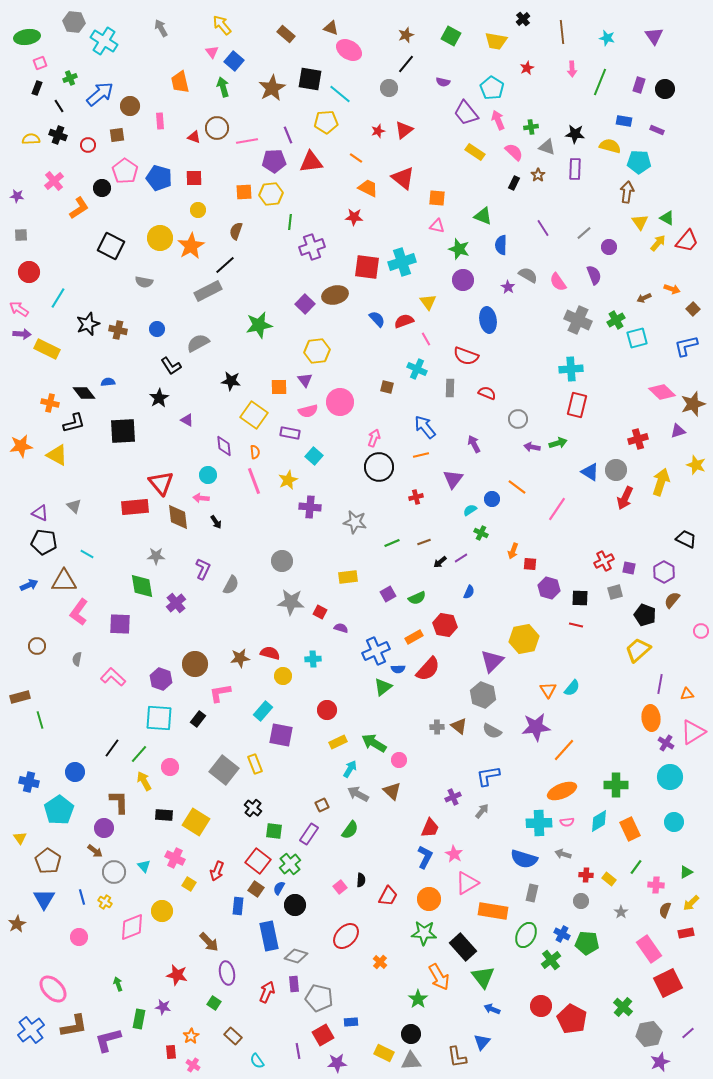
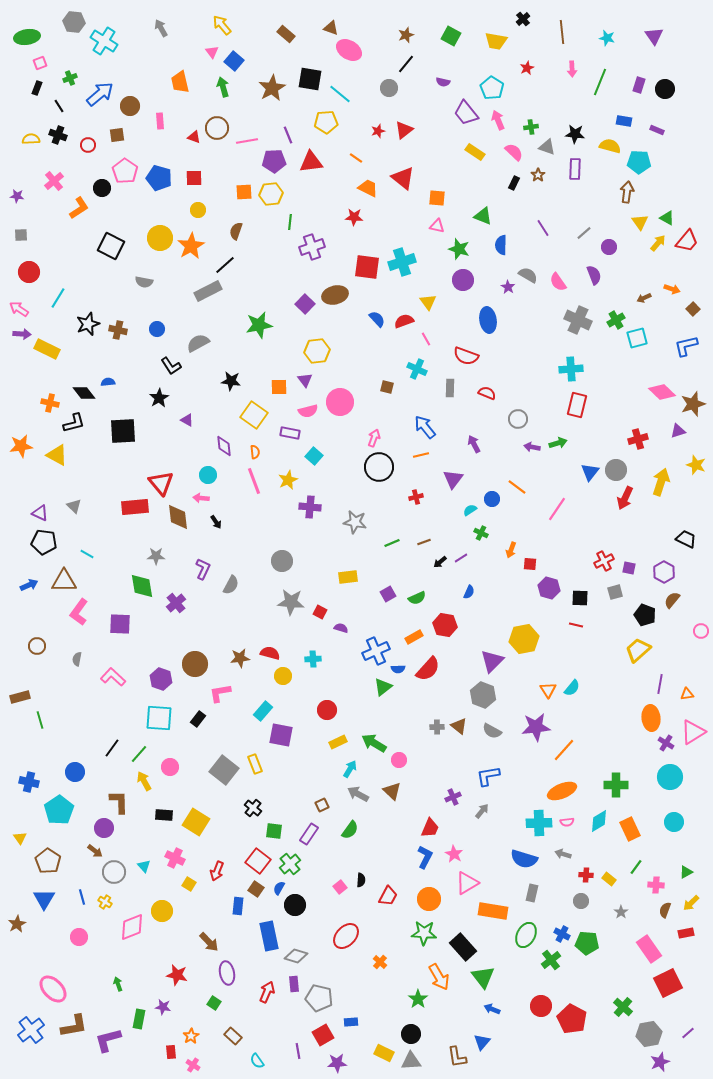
blue triangle at (590, 472): rotated 36 degrees clockwise
orange arrow at (513, 551): moved 2 px left, 1 px up
